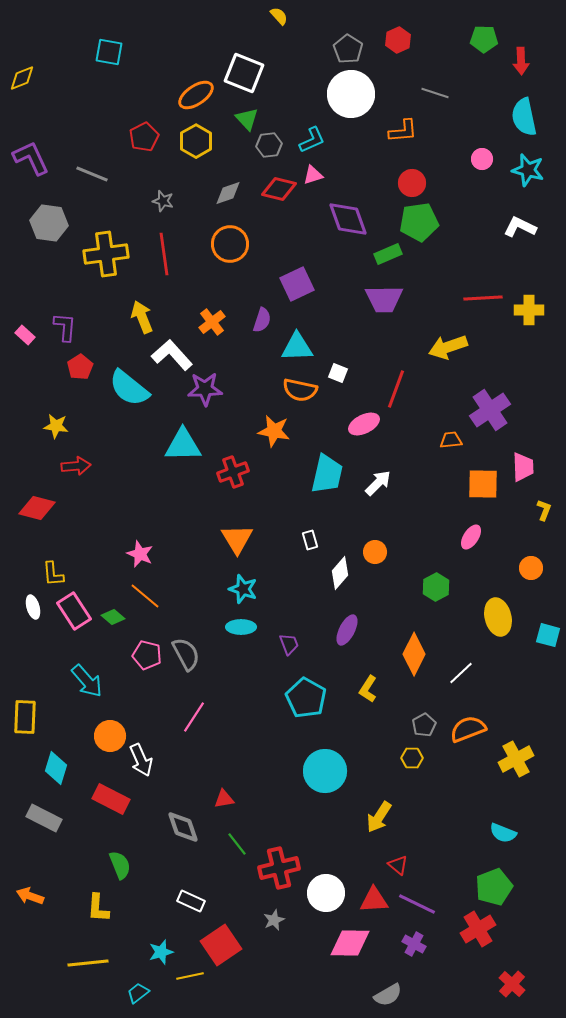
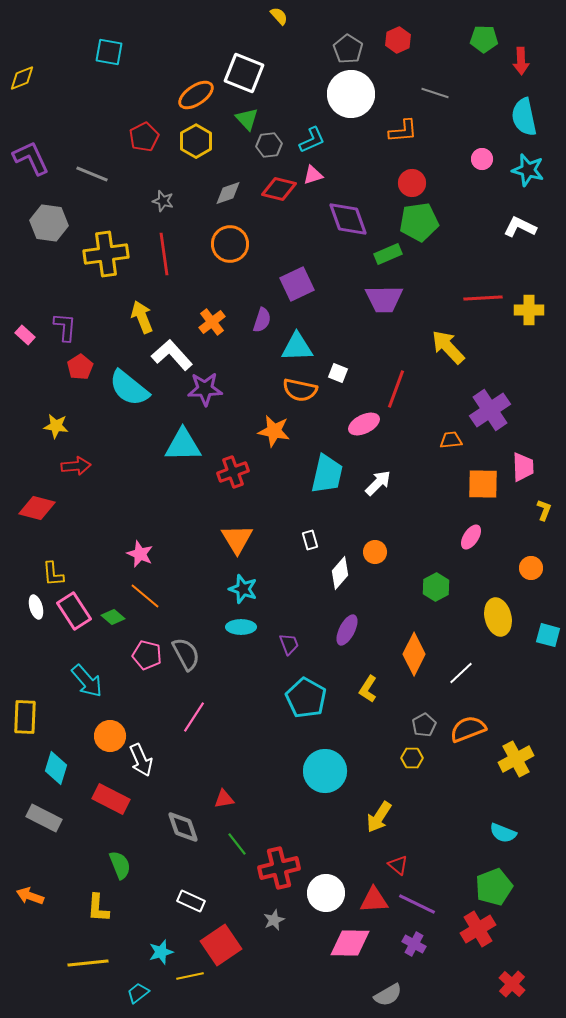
yellow arrow at (448, 347): rotated 66 degrees clockwise
white ellipse at (33, 607): moved 3 px right
